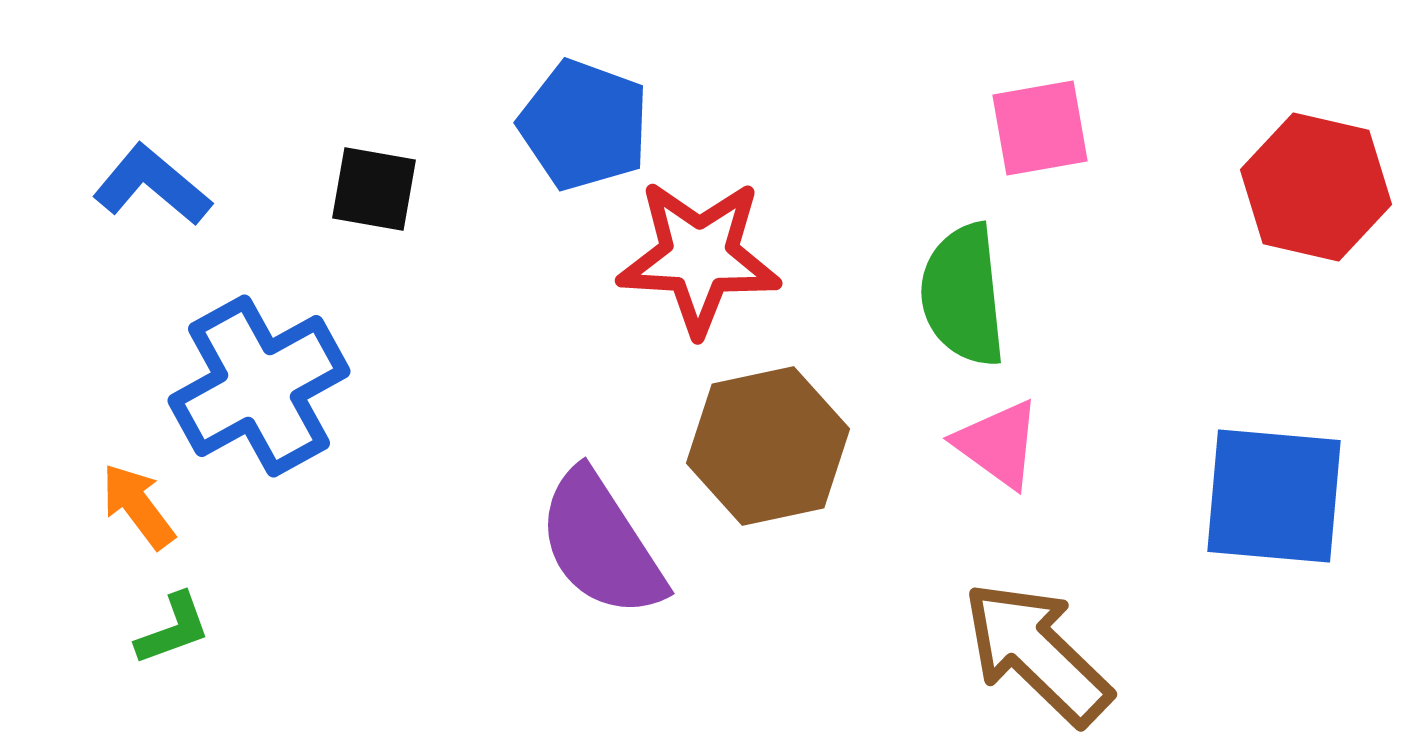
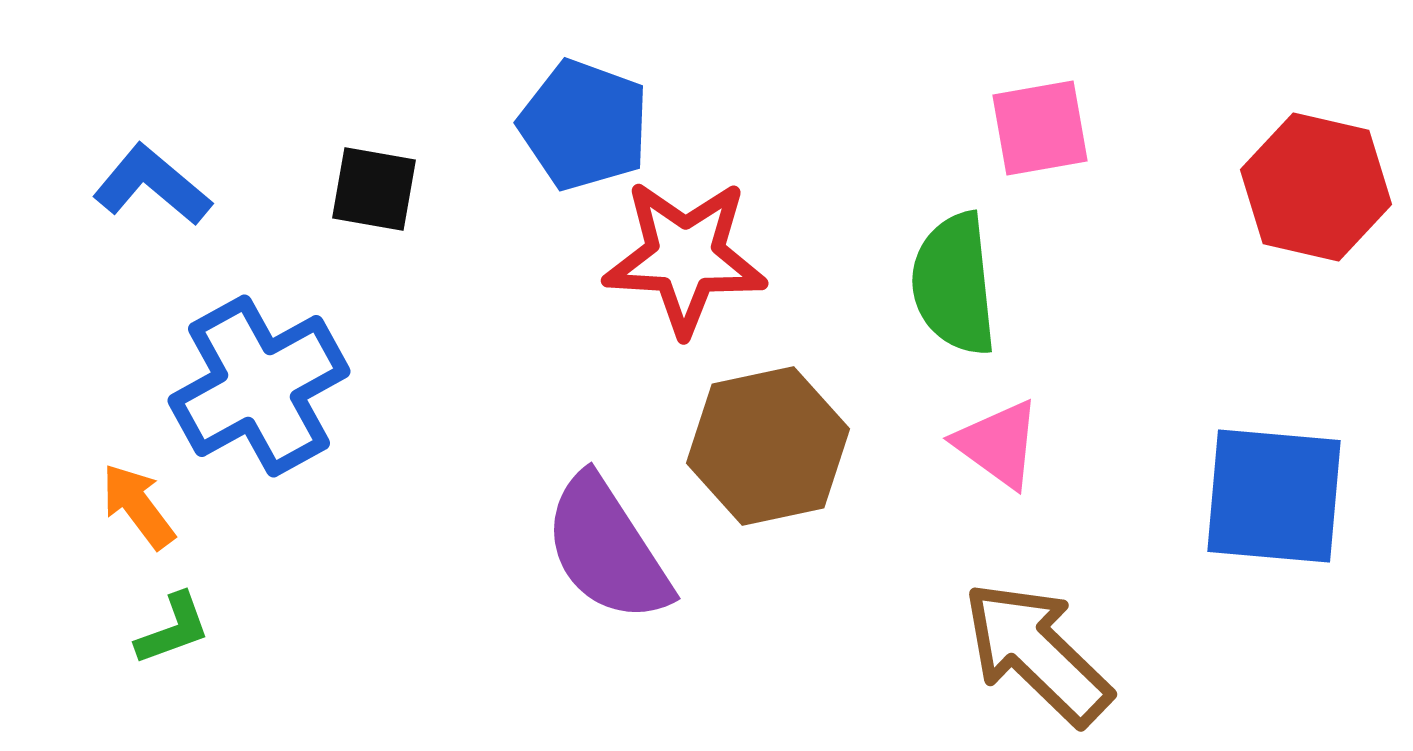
red star: moved 14 px left
green semicircle: moved 9 px left, 11 px up
purple semicircle: moved 6 px right, 5 px down
